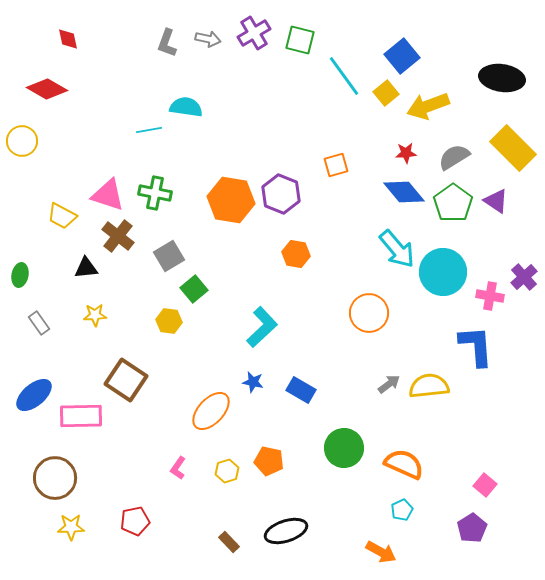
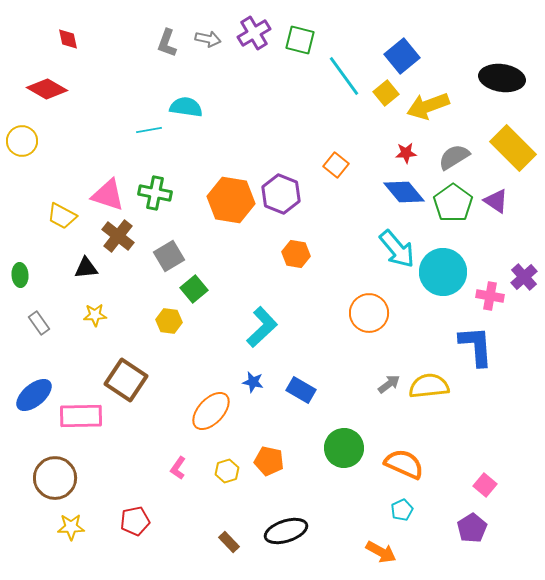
orange square at (336, 165): rotated 35 degrees counterclockwise
green ellipse at (20, 275): rotated 15 degrees counterclockwise
